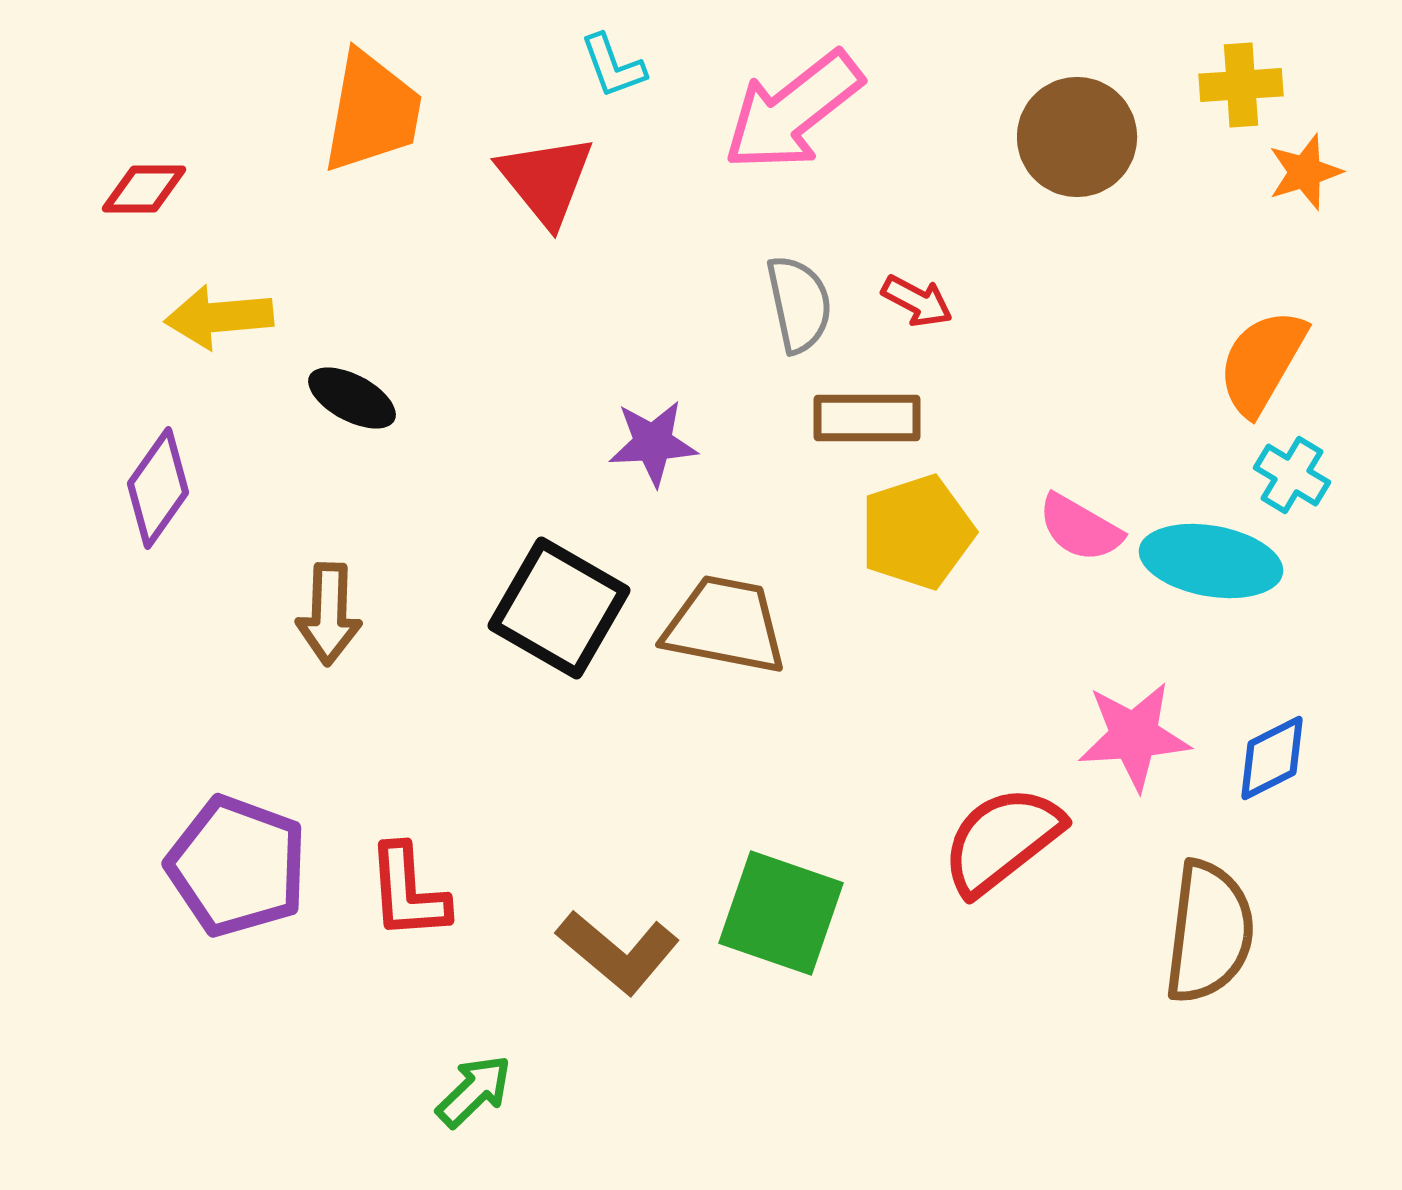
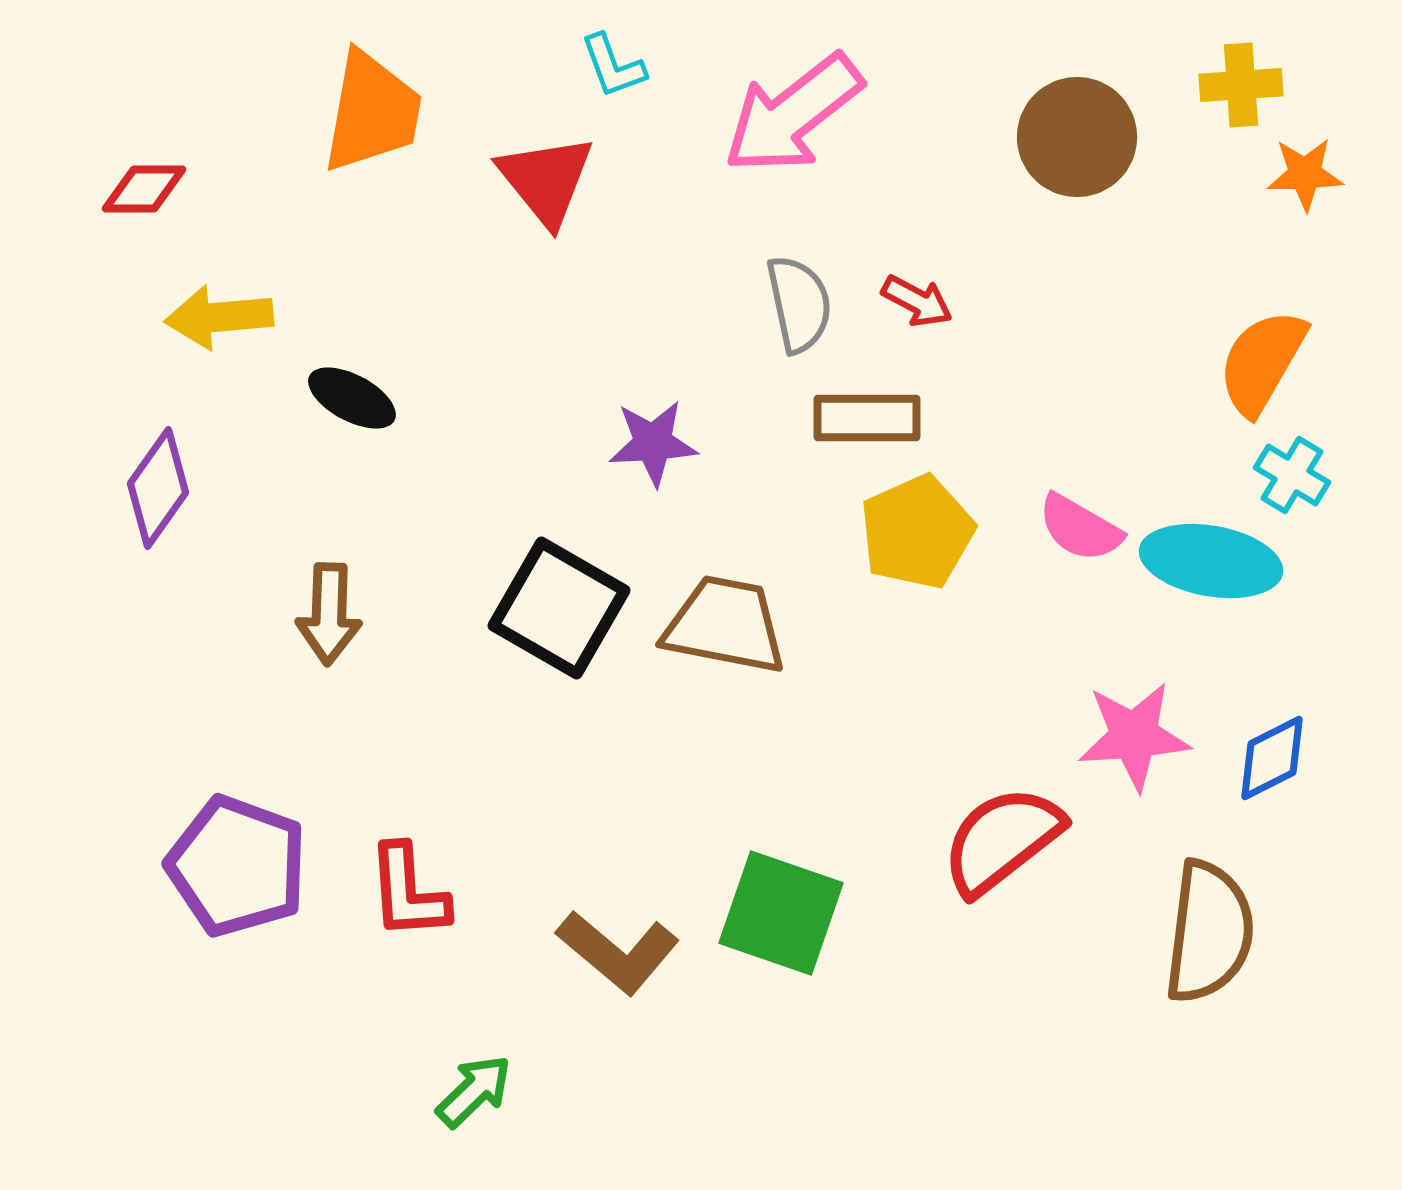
pink arrow: moved 3 px down
orange star: moved 2 px down; rotated 16 degrees clockwise
yellow pentagon: rotated 6 degrees counterclockwise
